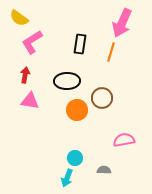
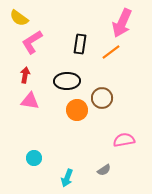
orange line: rotated 36 degrees clockwise
cyan circle: moved 41 px left
gray semicircle: rotated 144 degrees clockwise
